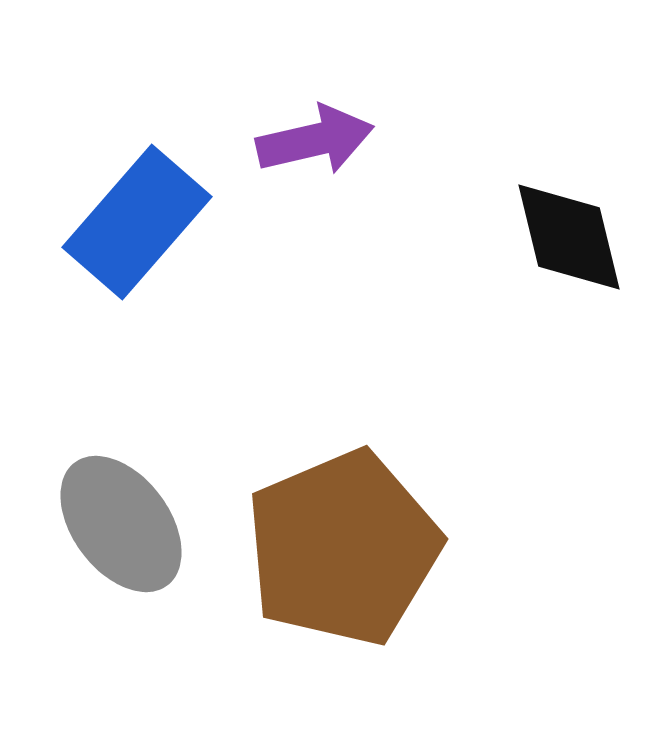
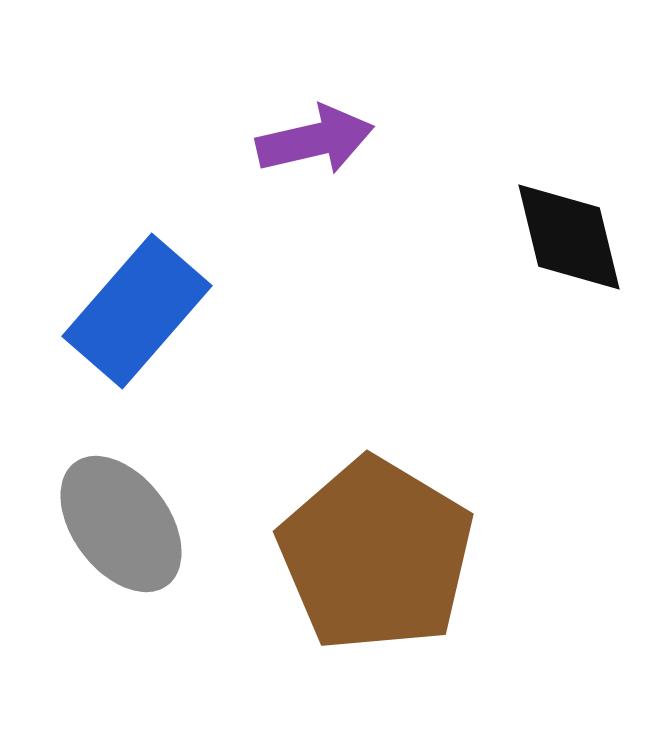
blue rectangle: moved 89 px down
brown pentagon: moved 33 px right, 7 px down; rotated 18 degrees counterclockwise
